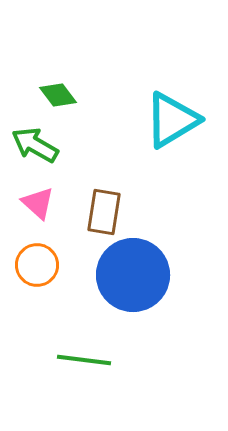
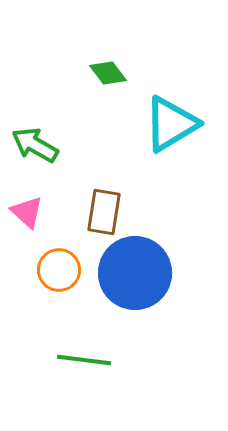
green diamond: moved 50 px right, 22 px up
cyan triangle: moved 1 px left, 4 px down
pink triangle: moved 11 px left, 9 px down
orange circle: moved 22 px right, 5 px down
blue circle: moved 2 px right, 2 px up
